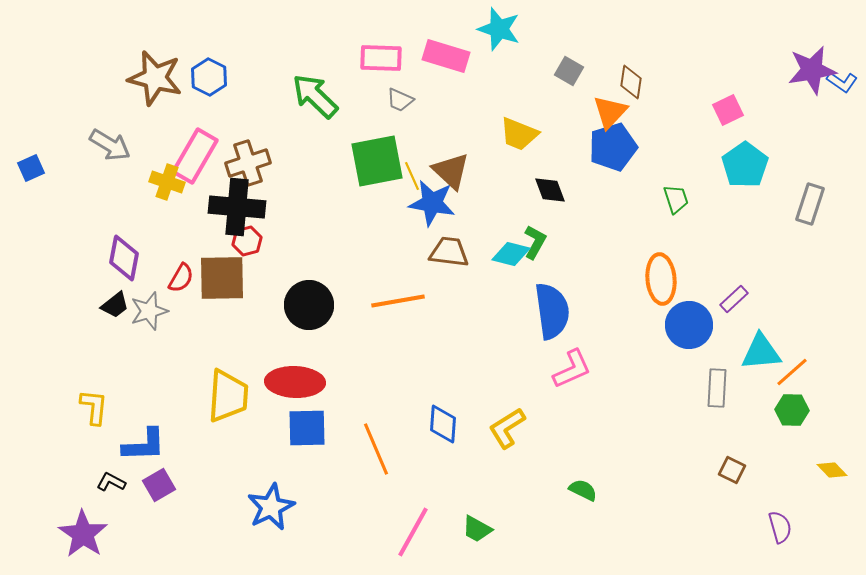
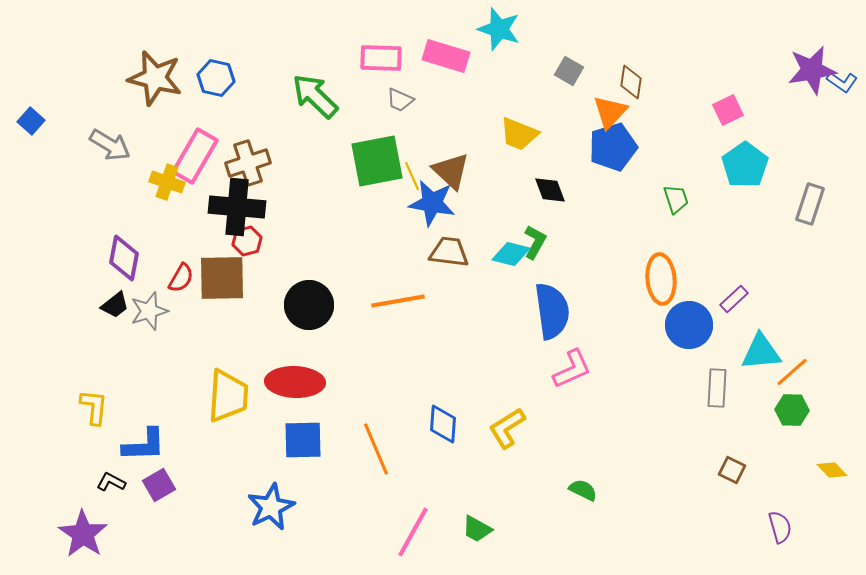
blue hexagon at (209, 77): moved 7 px right, 1 px down; rotated 15 degrees counterclockwise
blue square at (31, 168): moved 47 px up; rotated 24 degrees counterclockwise
blue square at (307, 428): moved 4 px left, 12 px down
